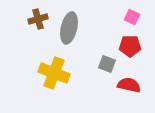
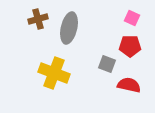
pink square: moved 1 px down
